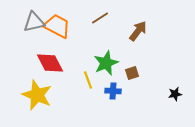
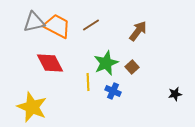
brown line: moved 9 px left, 7 px down
brown square: moved 6 px up; rotated 24 degrees counterclockwise
yellow line: moved 2 px down; rotated 18 degrees clockwise
blue cross: rotated 21 degrees clockwise
yellow star: moved 5 px left, 12 px down
